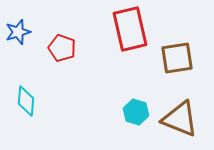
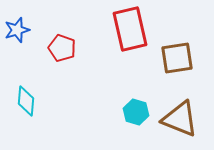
blue star: moved 1 px left, 2 px up
